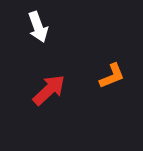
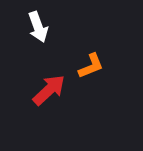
orange L-shape: moved 21 px left, 10 px up
